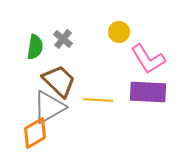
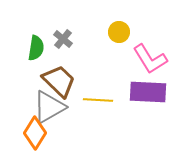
green semicircle: moved 1 px right, 1 px down
pink L-shape: moved 2 px right
orange diamond: rotated 28 degrees counterclockwise
